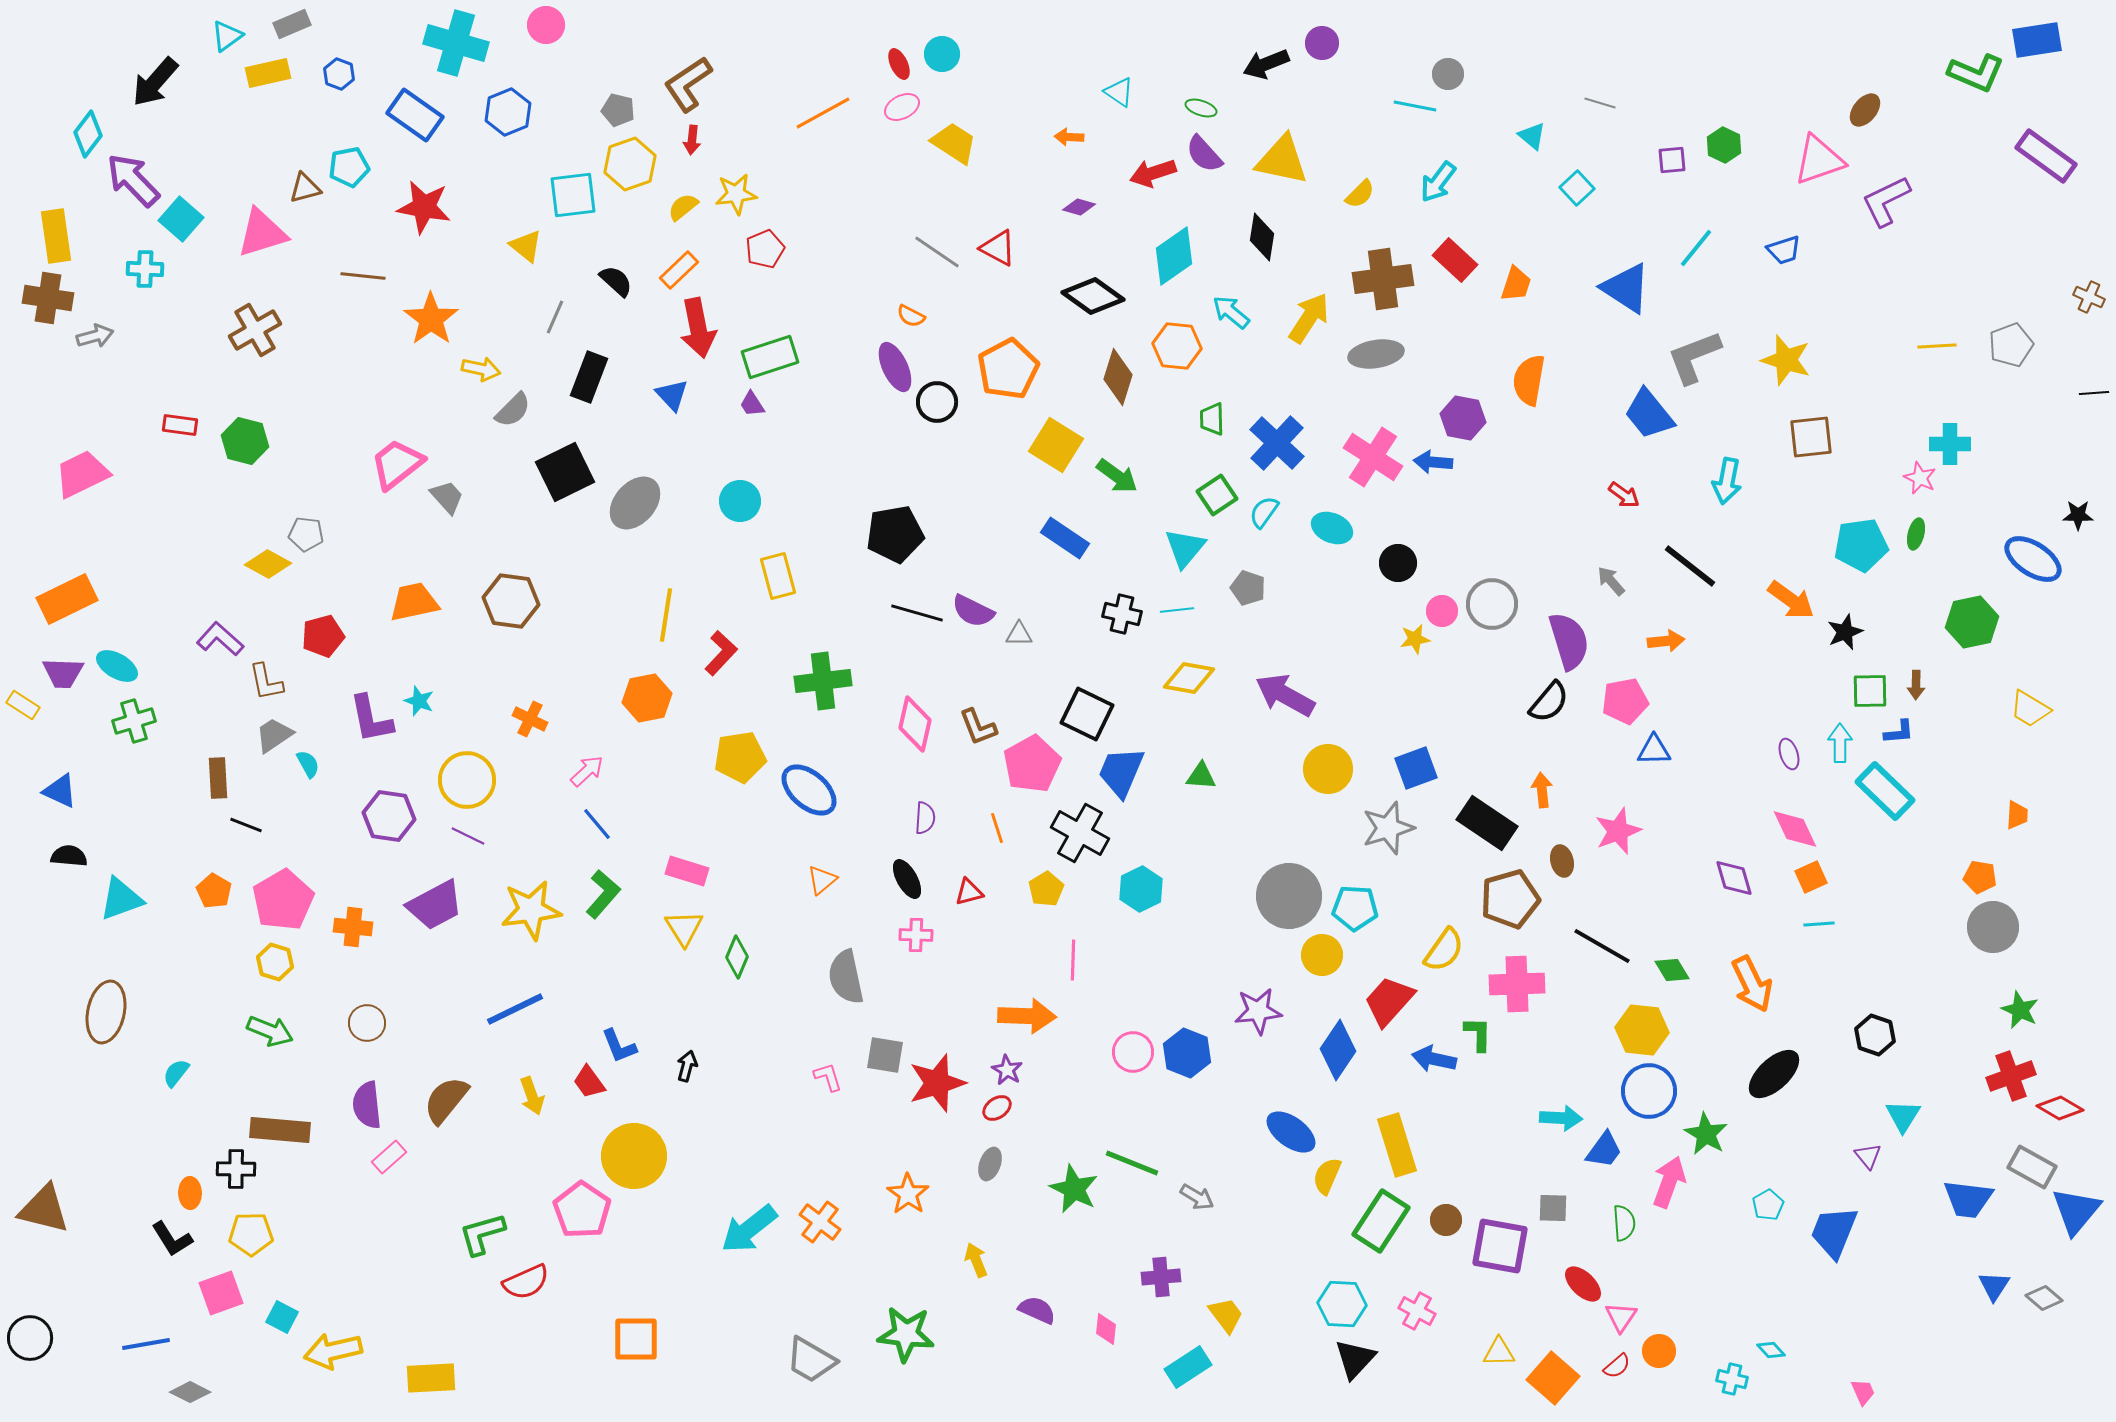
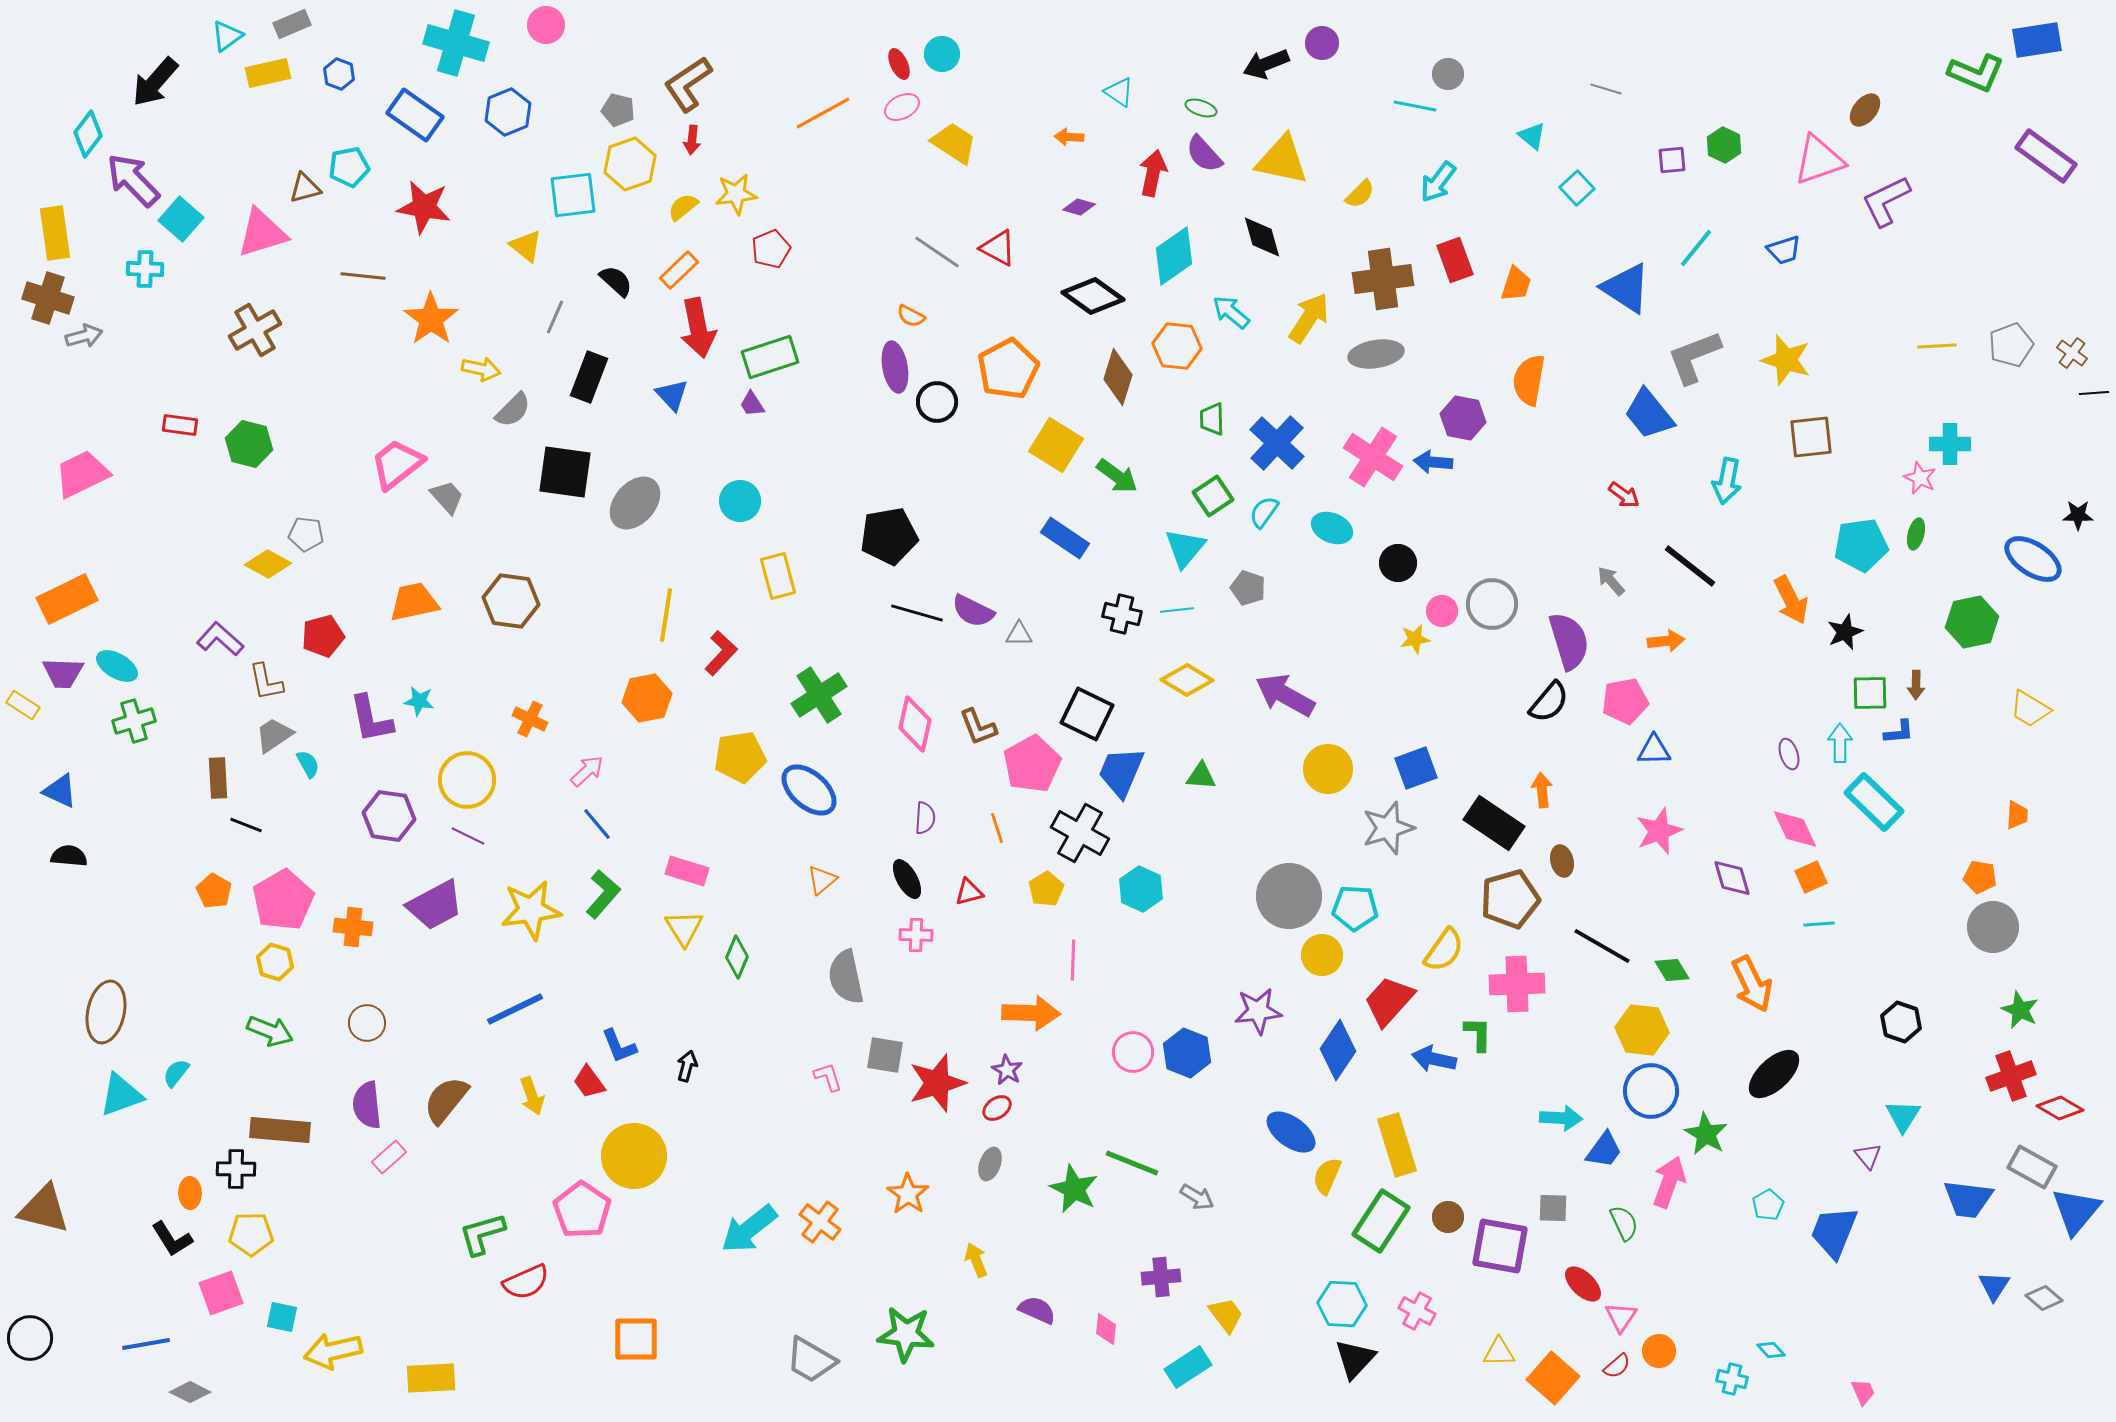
gray line at (1600, 103): moved 6 px right, 14 px up
red arrow at (1153, 173): rotated 120 degrees clockwise
yellow rectangle at (56, 236): moved 1 px left, 3 px up
black diamond at (1262, 237): rotated 24 degrees counterclockwise
red pentagon at (765, 249): moved 6 px right
red rectangle at (1455, 260): rotated 27 degrees clockwise
brown cross at (2089, 297): moved 17 px left, 56 px down; rotated 12 degrees clockwise
brown cross at (48, 298): rotated 9 degrees clockwise
gray arrow at (95, 336): moved 11 px left
purple ellipse at (895, 367): rotated 15 degrees clockwise
green hexagon at (245, 441): moved 4 px right, 3 px down
black square at (565, 472): rotated 34 degrees clockwise
green square at (1217, 495): moved 4 px left, 1 px down
black pentagon at (895, 534): moved 6 px left, 2 px down
orange arrow at (1791, 600): rotated 27 degrees clockwise
yellow diamond at (1189, 678): moved 2 px left, 2 px down; rotated 21 degrees clockwise
green cross at (823, 681): moved 4 px left, 14 px down; rotated 26 degrees counterclockwise
green square at (1870, 691): moved 2 px down
cyan star at (419, 701): rotated 12 degrees counterclockwise
cyan rectangle at (1885, 791): moved 11 px left, 11 px down
black rectangle at (1487, 823): moved 7 px right
pink star at (1618, 831): moved 41 px right
purple diamond at (1734, 878): moved 2 px left
cyan hexagon at (1141, 889): rotated 9 degrees counterclockwise
cyan triangle at (121, 899): moved 196 px down
orange arrow at (1027, 1016): moved 4 px right, 3 px up
black hexagon at (1875, 1035): moved 26 px right, 13 px up
blue circle at (1649, 1091): moved 2 px right
brown circle at (1446, 1220): moved 2 px right, 3 px up
green semicircle at (1624, 1223): rotated 21 degrees counterclockwise
cyan square at (282, 1317): rotated 16 degrees counterclockwise
